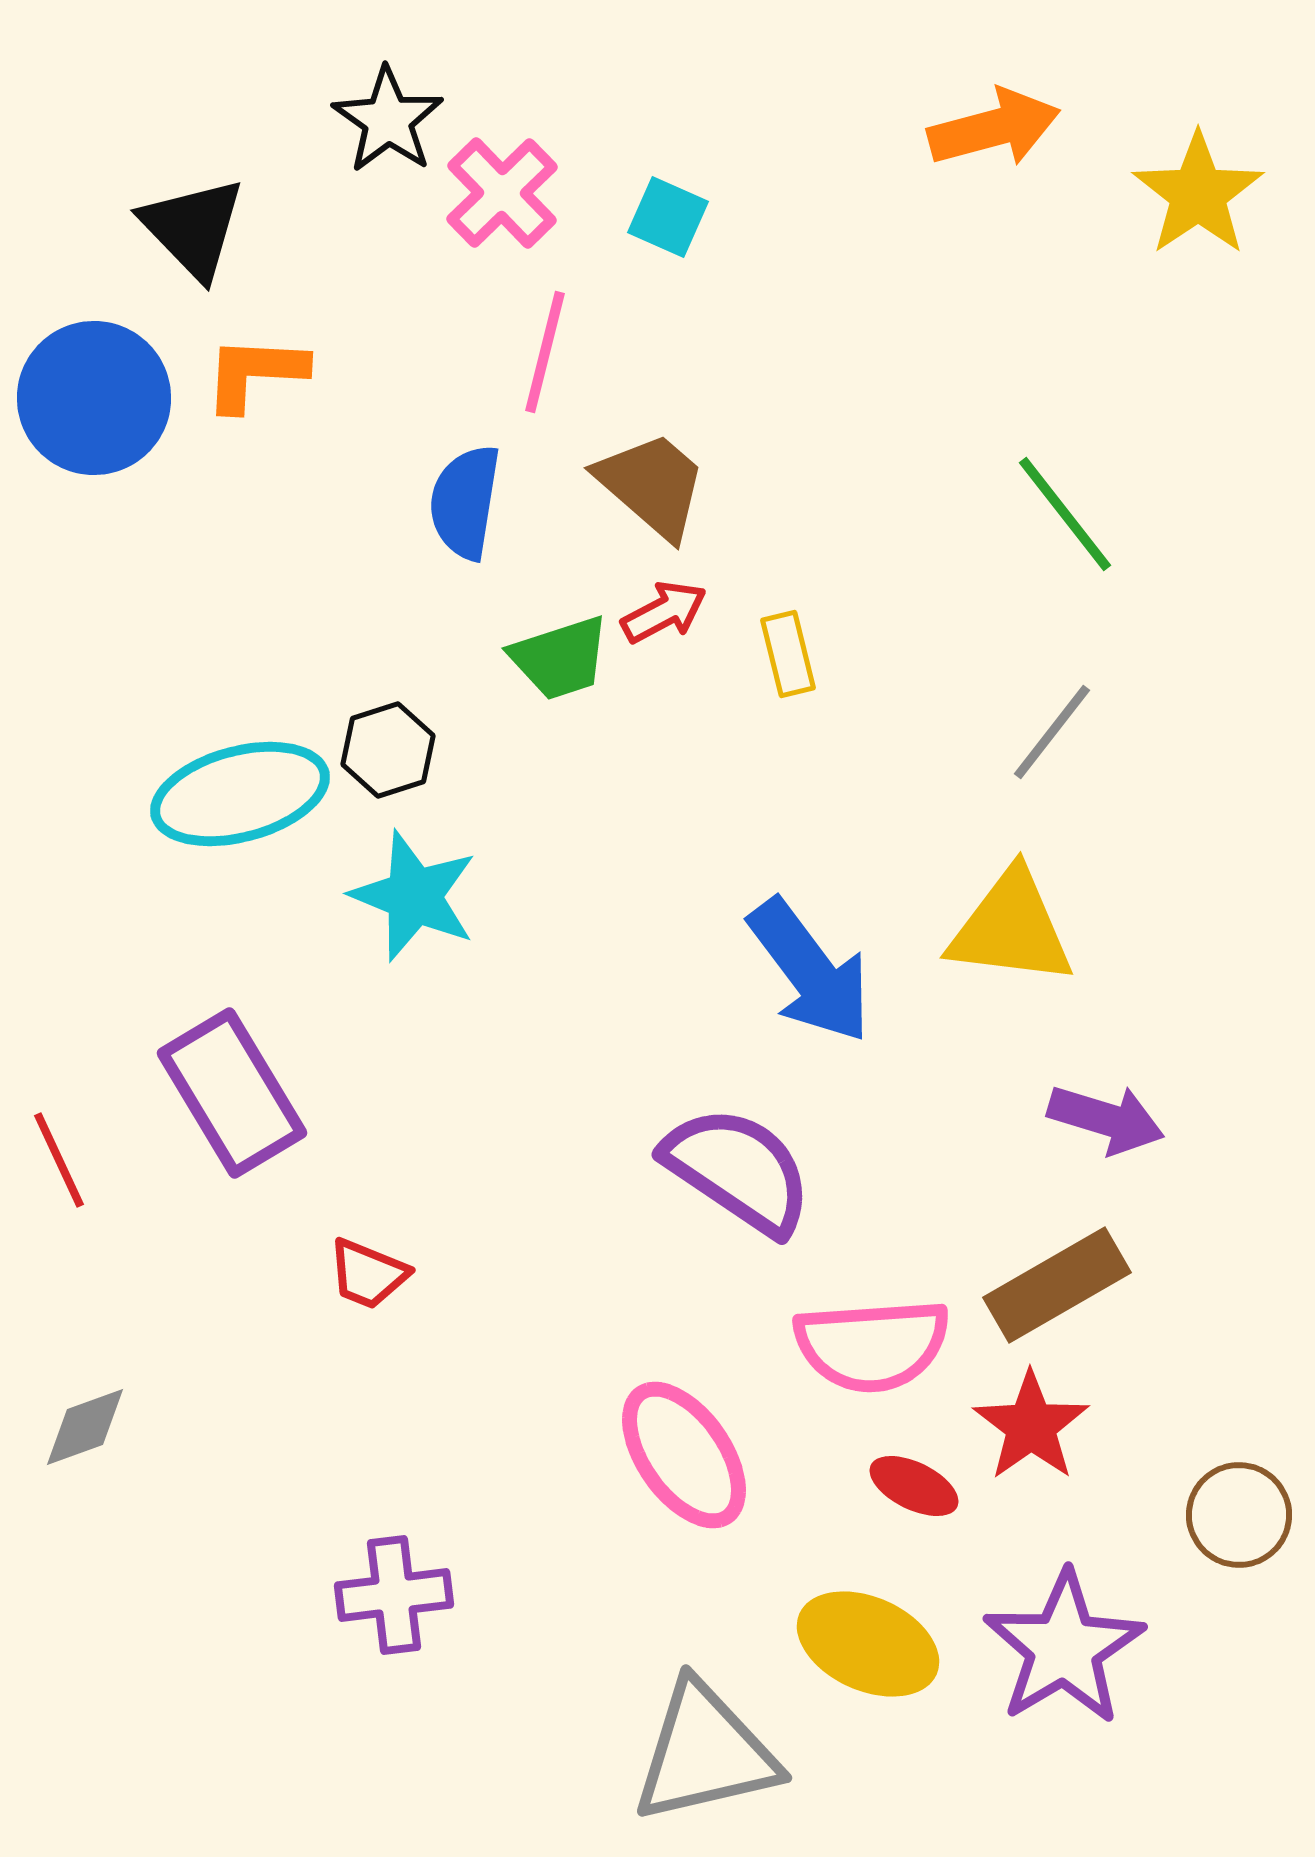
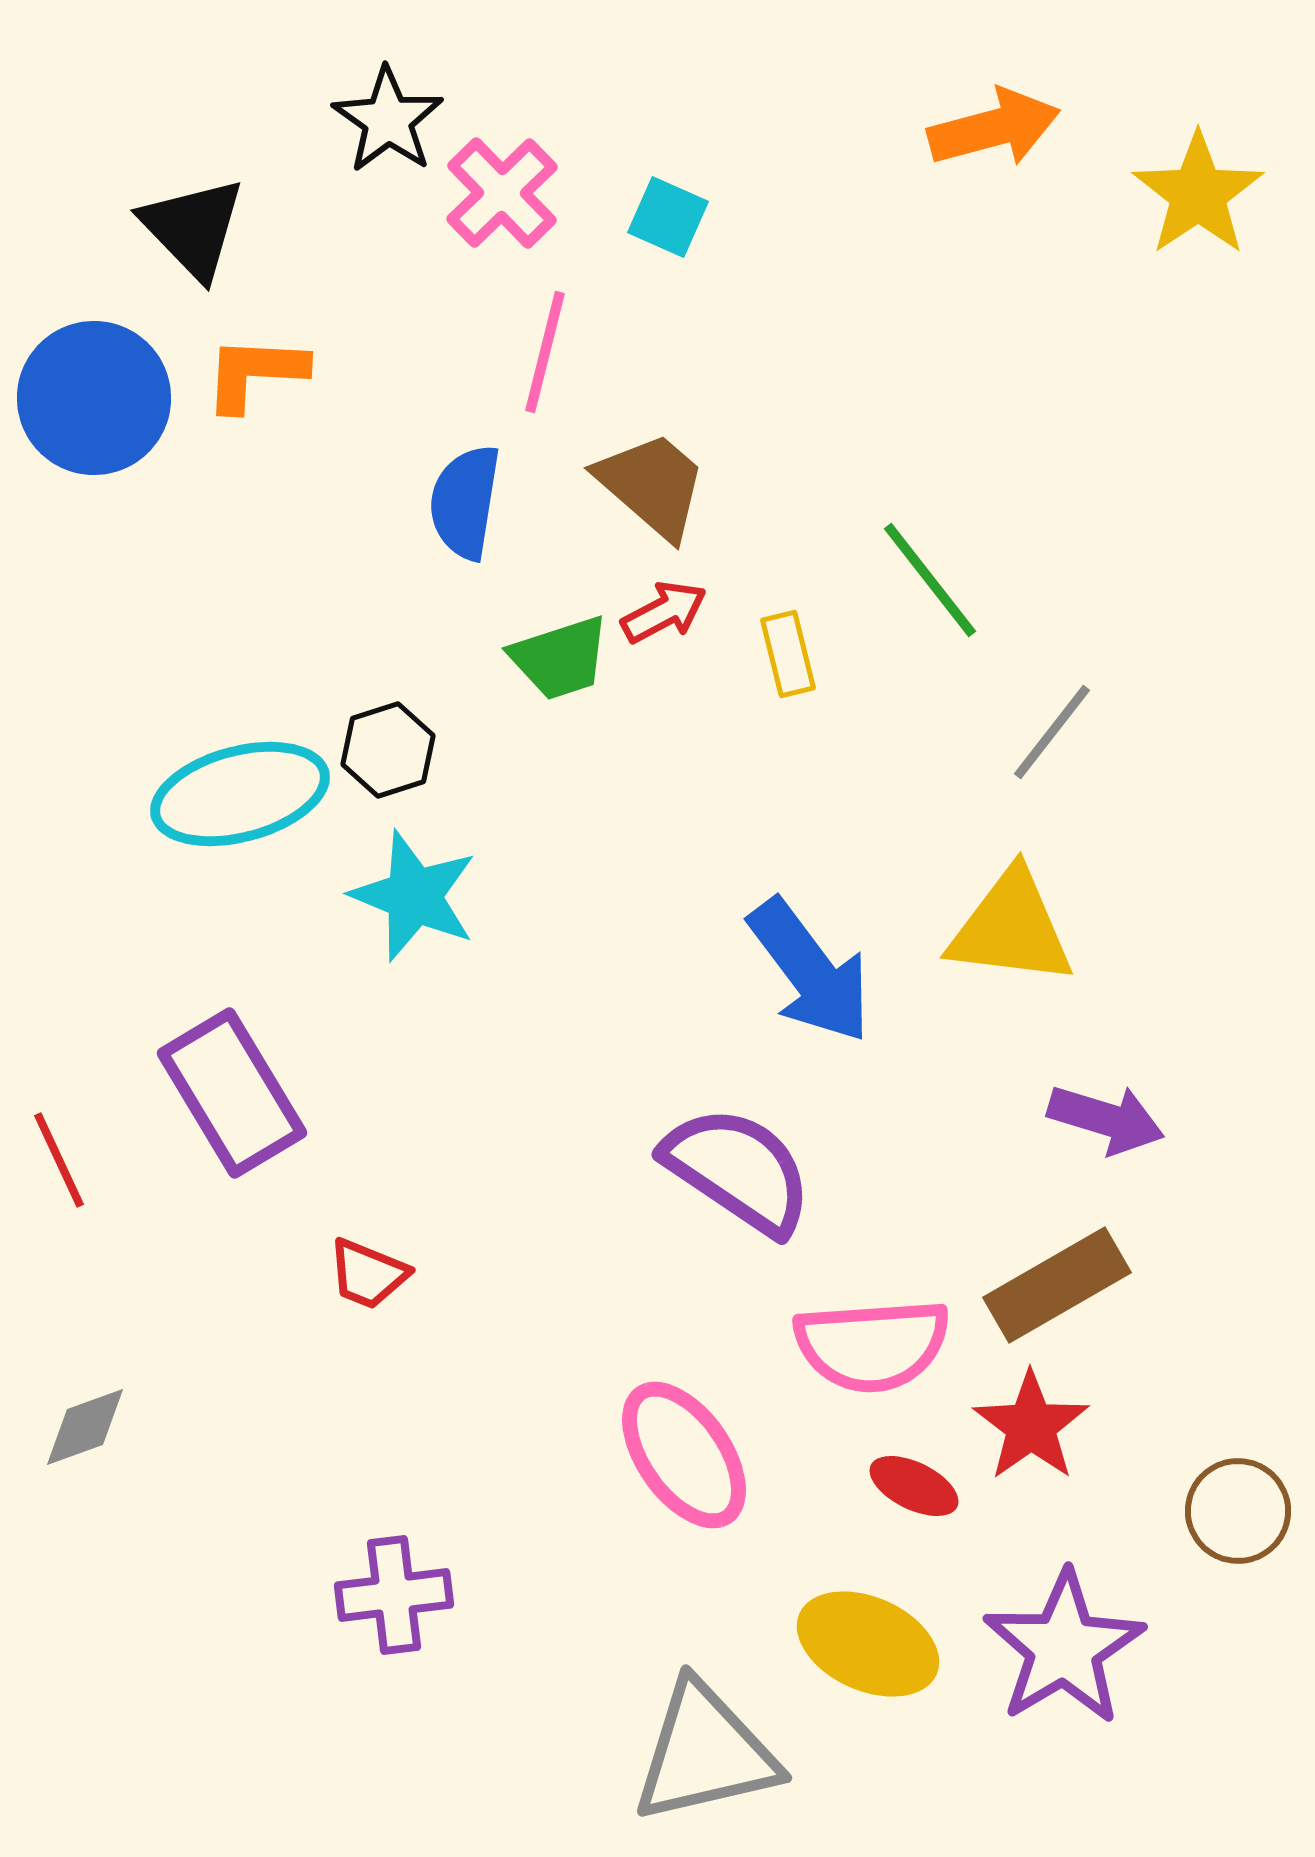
green line: moved 135 px left, 66 px down
brown circle: moved 1 px left, 4 px up
